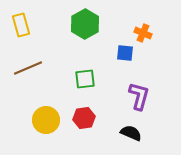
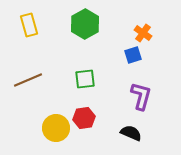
yellow rectangle: moved 8 px right
orange cross: rotated 12 degrees clockwise
blue square: moved 8 px right, 2 px down; rotated 24 degrees counterclockwise
brown line: moved 12 px down
purple L-shape: moved 2 px right
yellow circle: moved 10 px right, 8 px down
